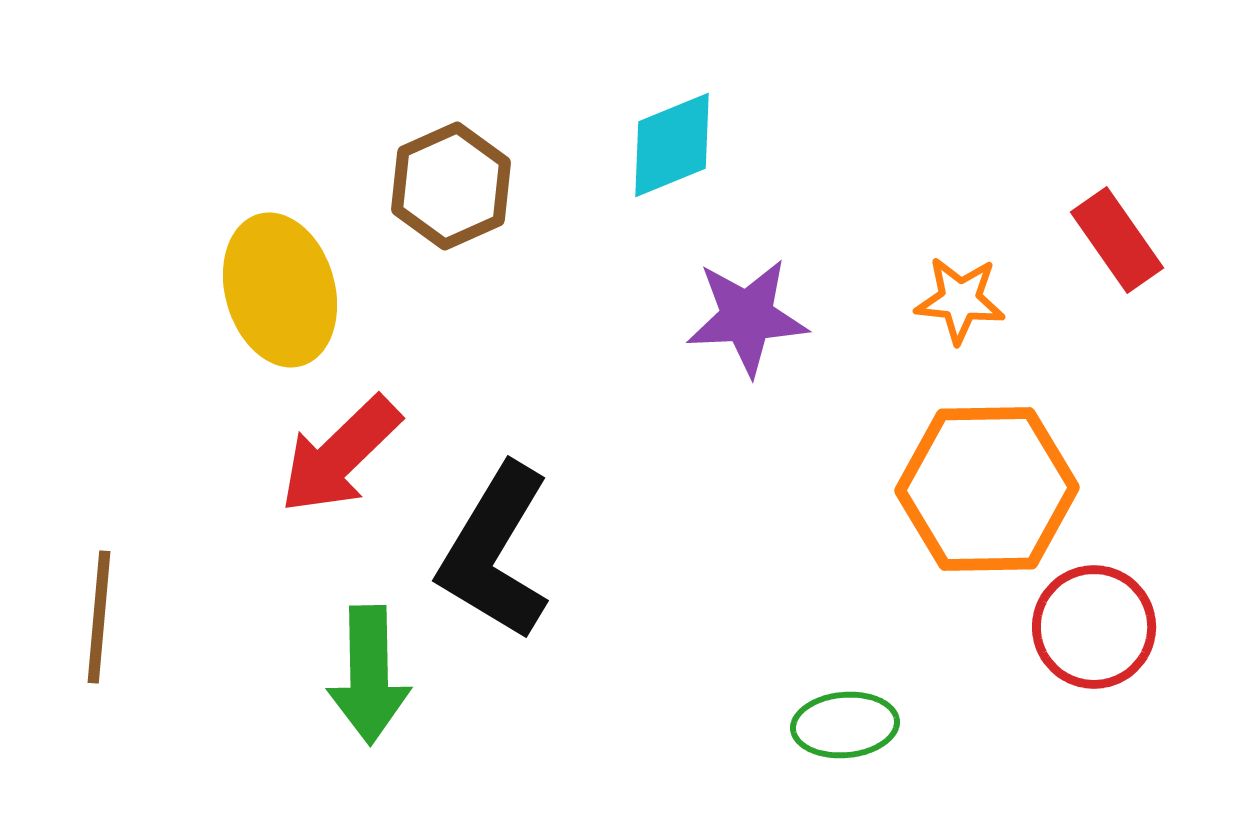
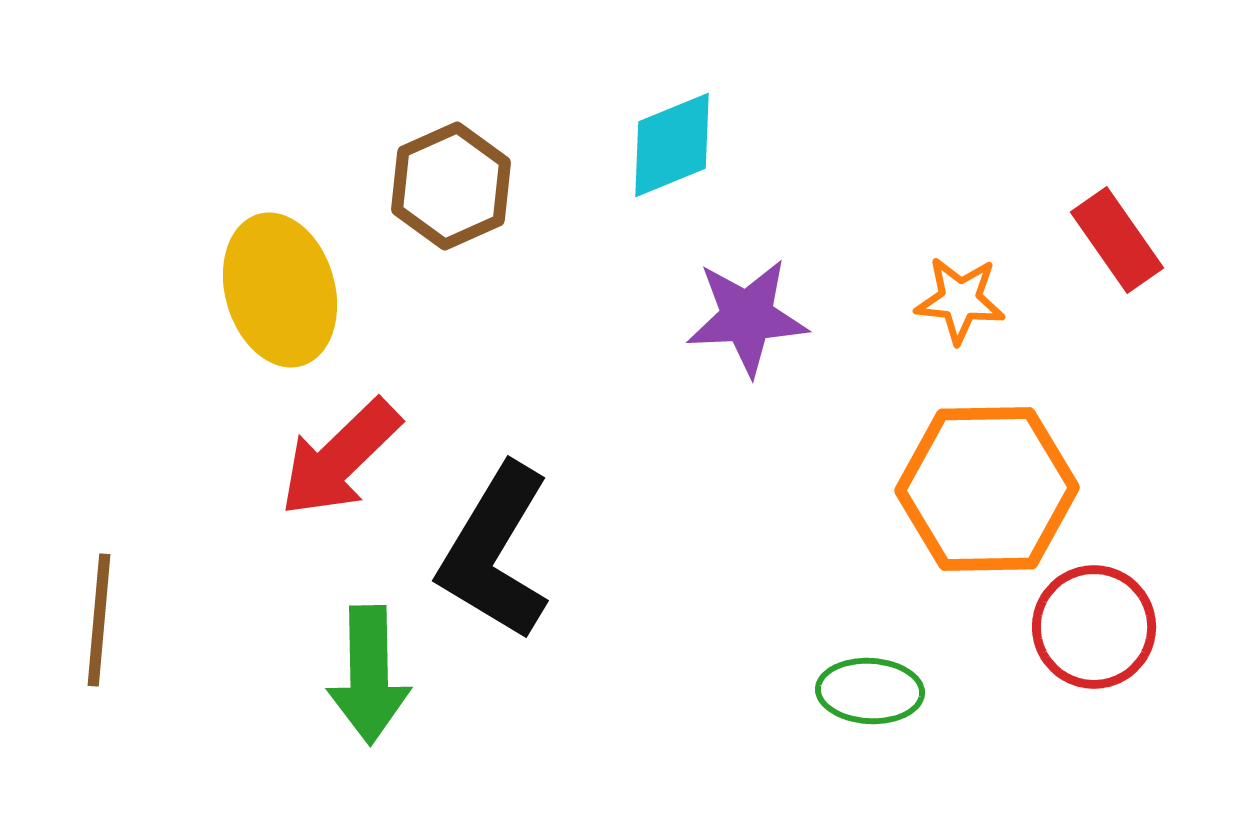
red arrow: moved 3 px down
brown line: moved 3 px down
green ellipse: moved 25 px right, 34 px up; rotated 8 degrees clockwise
